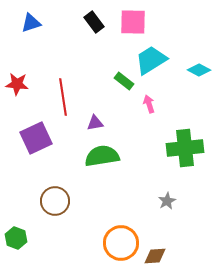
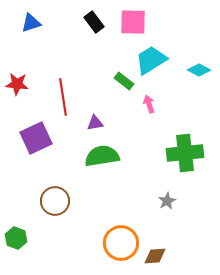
green cross: moved 5 px down
